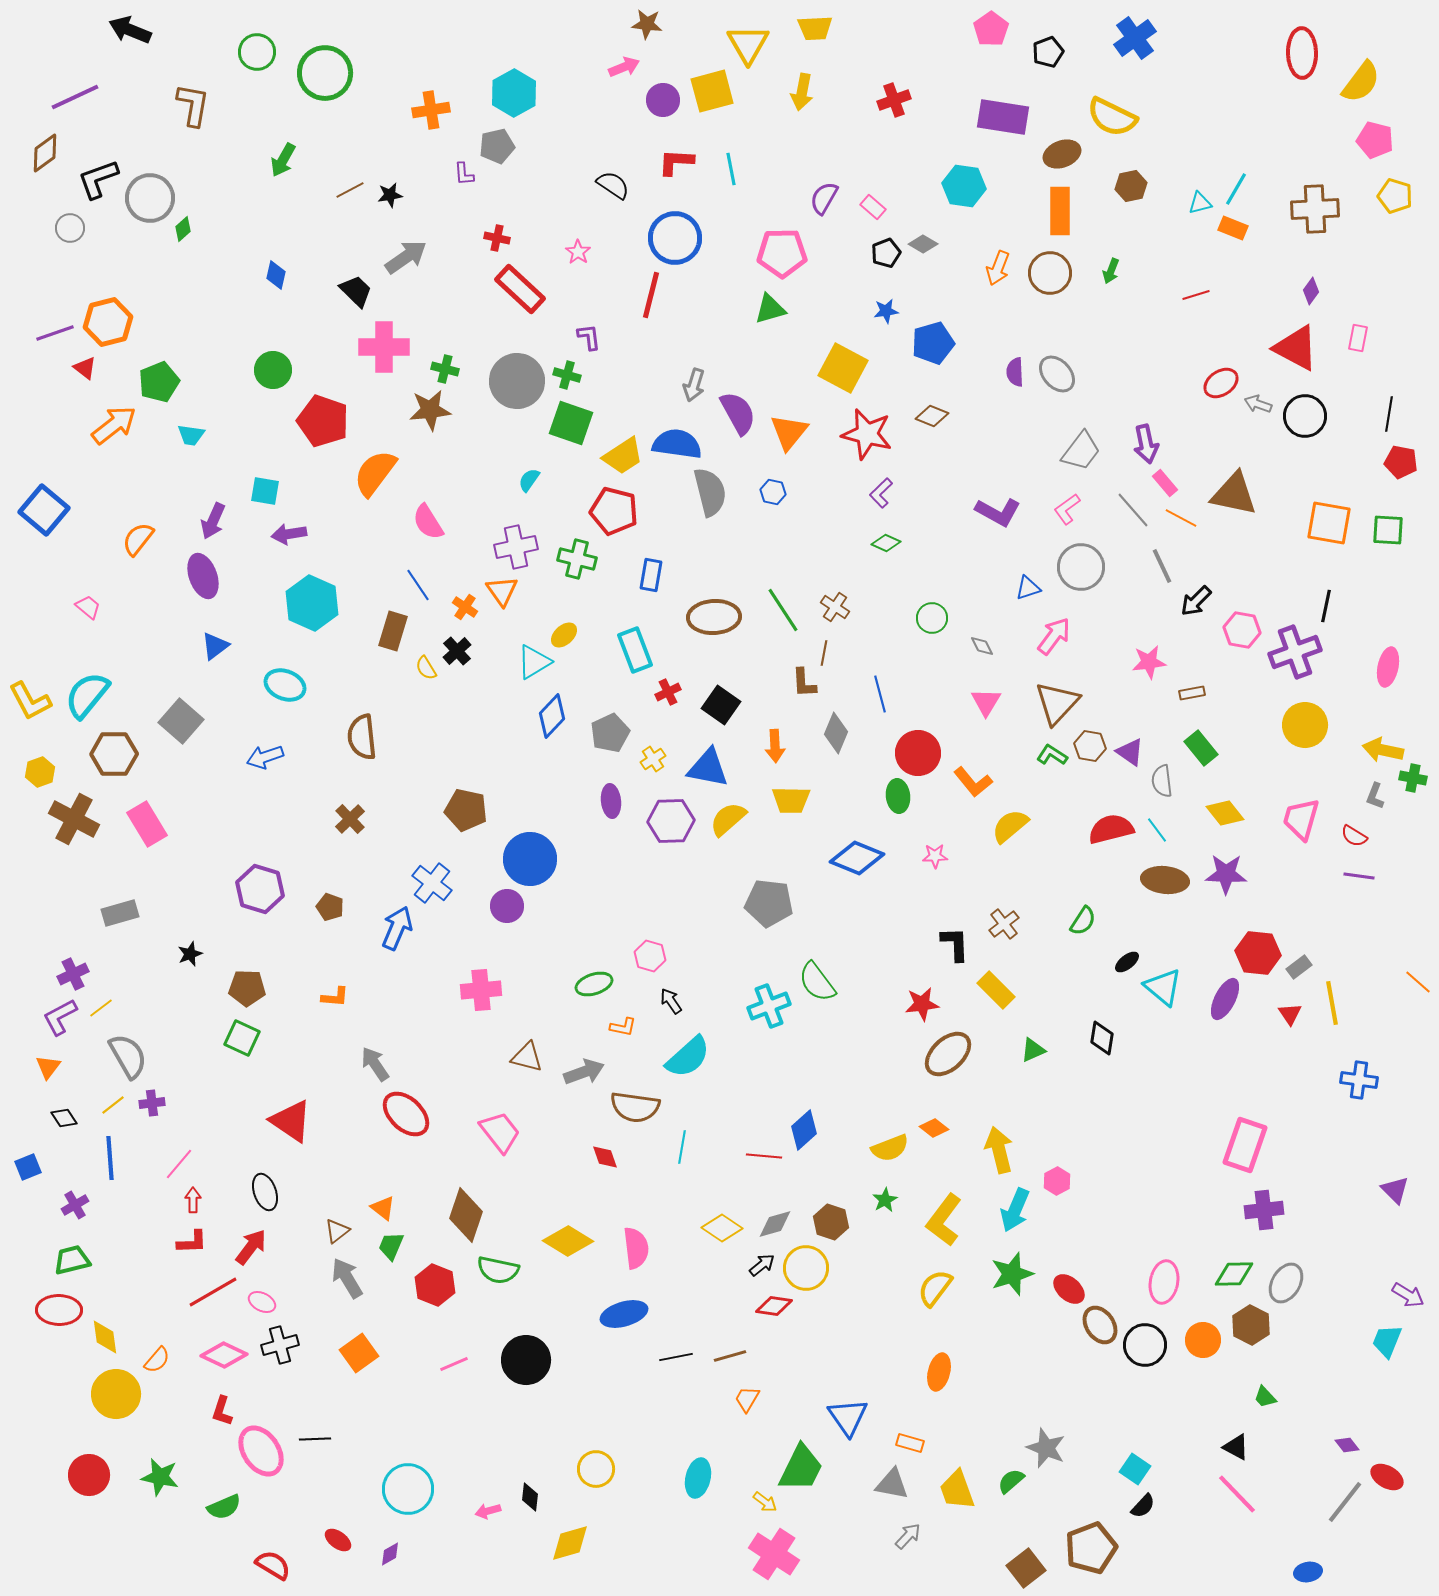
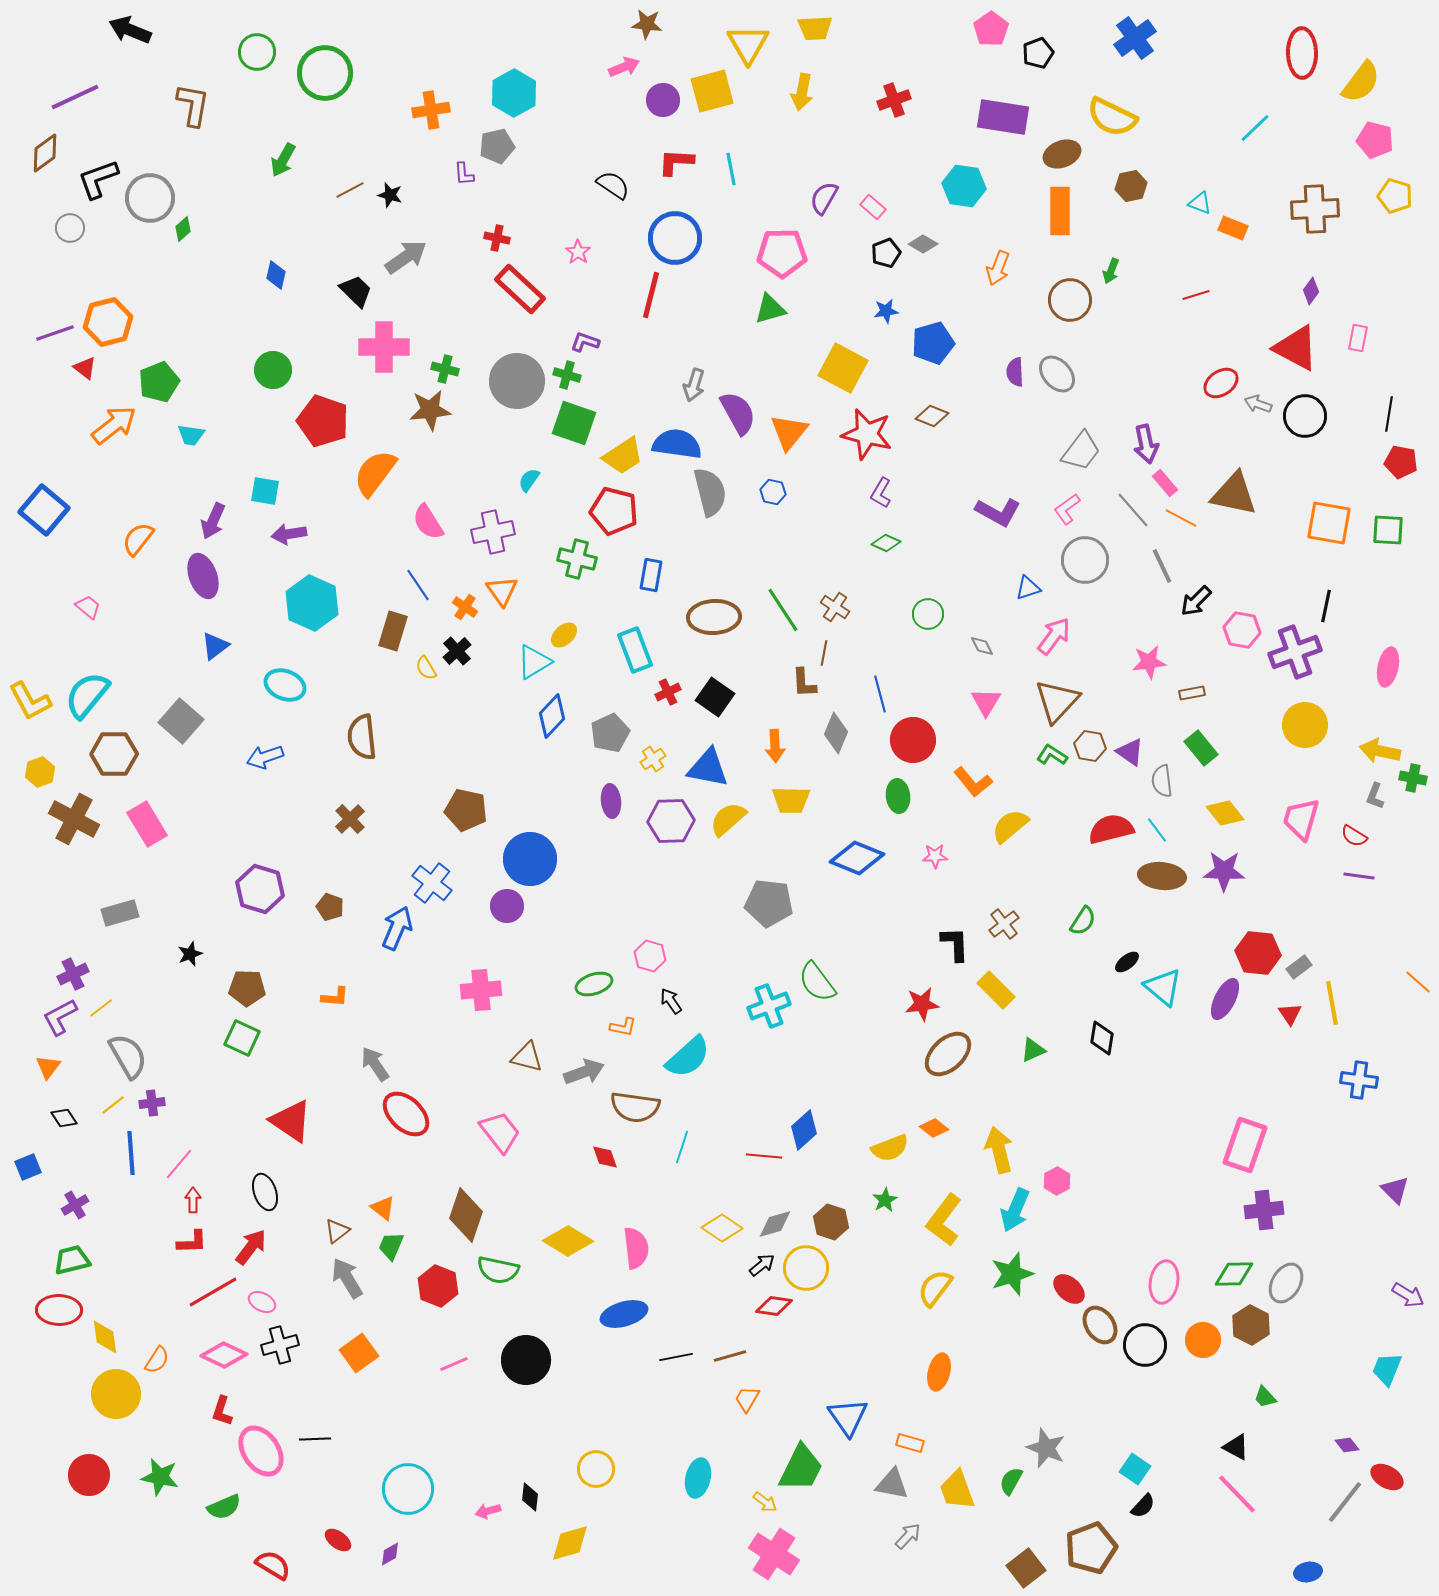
black pentagon at (1048, 52): moved 10 px left, 1 px down
cyan line at (1236, 189): moved 19 px right, 61 px up; rotated 16 degrees clockwise
black star at (390, 195): rotated 25 degrees clockwise
cyan triangle at (1200, 203): rotated 35 degrees clockwise
brown circle at (1050, 273): moved 20 px right, 27 px down
purple L-shape at (589, 337): moved 4 px left, 5 px down; rotated 64 degrees counterclockwise
green square at (571, 423): moved 3 px right
purple L-shape at (881, 493): rotated 16 degrees counterclockwise
purple cross at (516, 547): moved 23 px left, 15 px up
gray circle at (1081, 567): moved 4 px right, 7 px up
green circle at (932, 618): moved 4 px left, 4 px up
brown triangle at (1057, 703): moved 2 px up
black square at (721, 705): moved 6 px left, 8 px up
yellow arrow at (1383, 750): moved 3 px left, 1 px down
red circle at (918, 753): moved 5 px left, 13 px up
purple star at (1226, 874): moved 2 px left, 3 px up
brown ellipse at (1165, 880): moved 3 px left, 4 px up
cyan line at (682, 1147): rotated 8 degrees clockwise
blue line at (110, 1158): moved 21 px right, 5 px up
red hexagon at (435, 1285): moved 3 px right, 1 px down
cyan trapezoid at (1387, 1341): moved 28 px down
orange semicircle at (157, 1360): rotated 8 degrees counterclockwise
green semicircle at (1011, 1481): rotated 20 degrees counterclockwise
